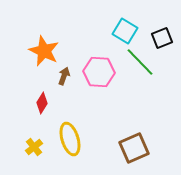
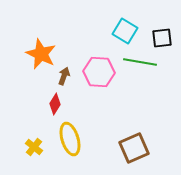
black square: rotated 15 degrees clockwise
orange star: moved 3 px left, 3 px down
green line: rotated 36 degrees counterclockwise
red diamond: moved 13 px right, 1 px down
yellow cross: rotated 12 degrees counterclockwise
